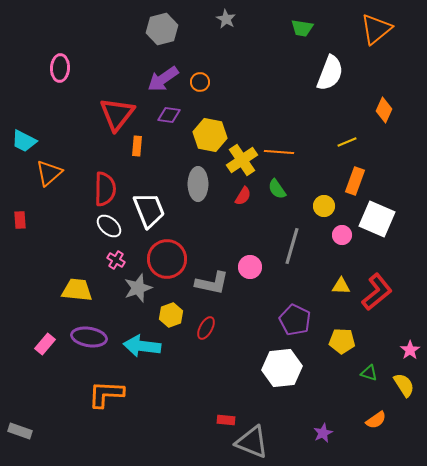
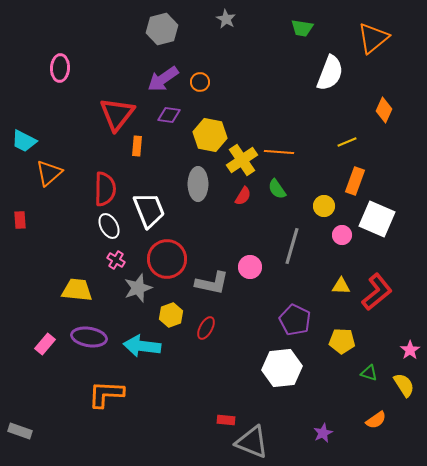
orange triangle at (376, 29): moved 3 px left, 9 px down
white ellipse at (109, 226): rotated 20 degrees clockwise
